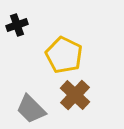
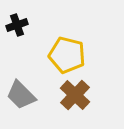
yellow pentagon: moved 3 px right; rotated 12 degrees counterclockwise
gray trapezoid: moved 10 px left, 14 px up
